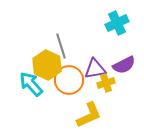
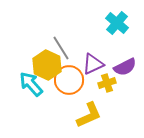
cyan cross: rotated 25 degrees counterclockwise
gray line: moved 2 px down; rotated 15 degrees counterclockwise
purple semicircle: moved 1 px right, 2 px down
purple triangle: moved 2 px left, 5 px up; rotated 15 degrees counterclockwise
yellow cross: moved 1 px right
